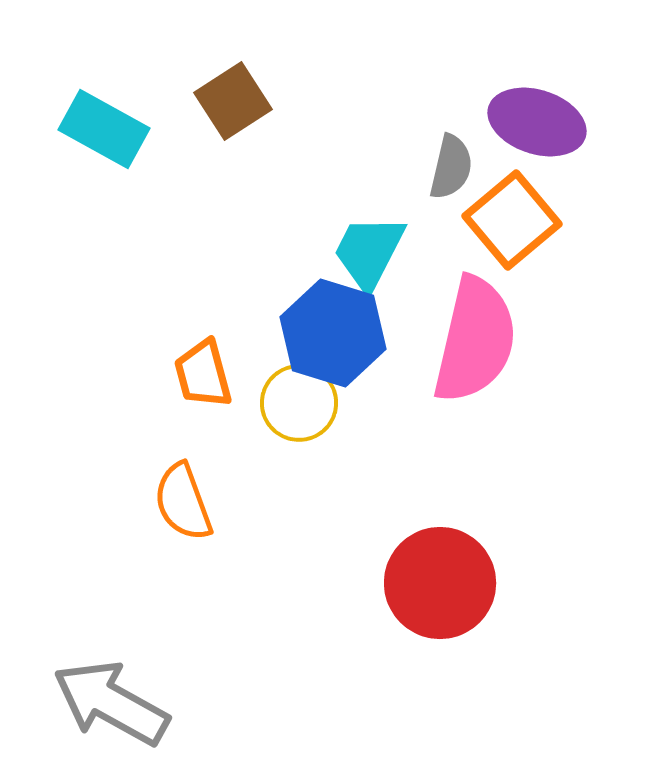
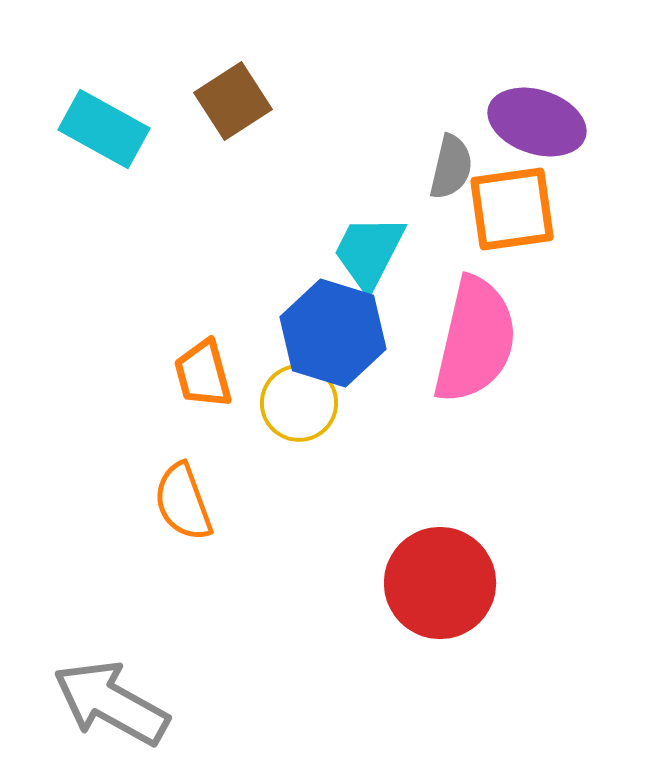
orange square: moved 11 px up; rotated 32 degrees clockwise
